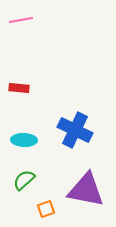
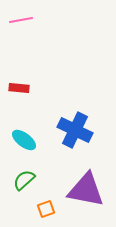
cyan ellipse: rotated 35 degrees clockwise
